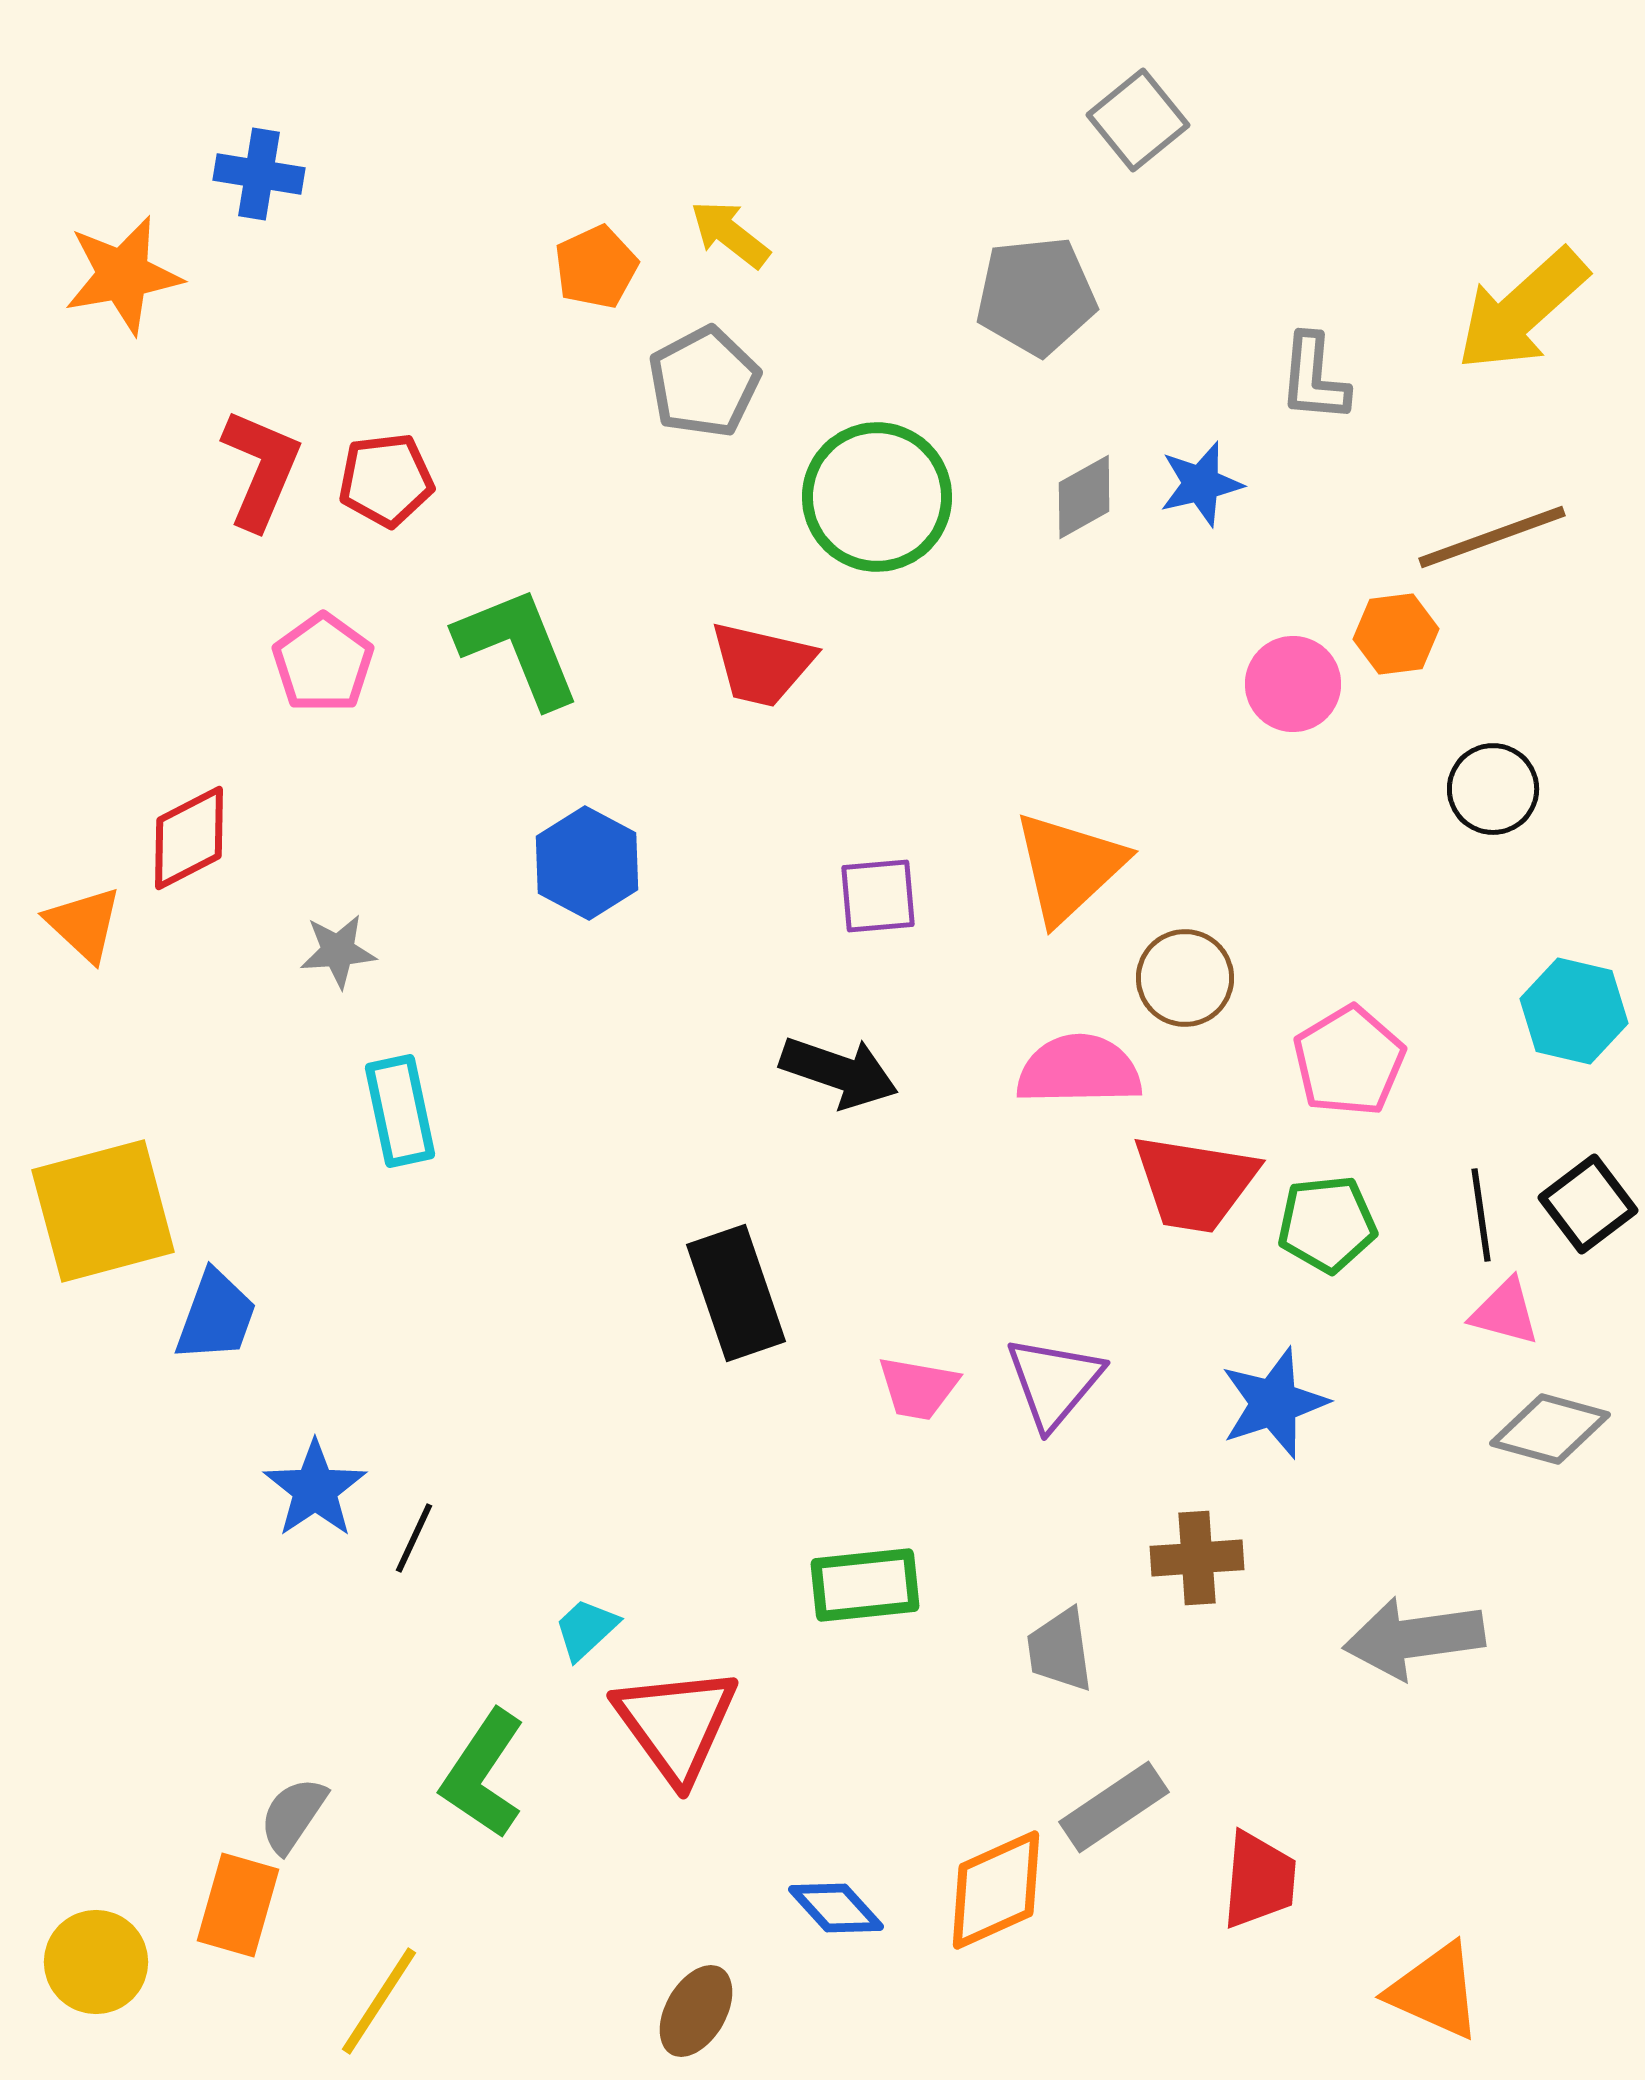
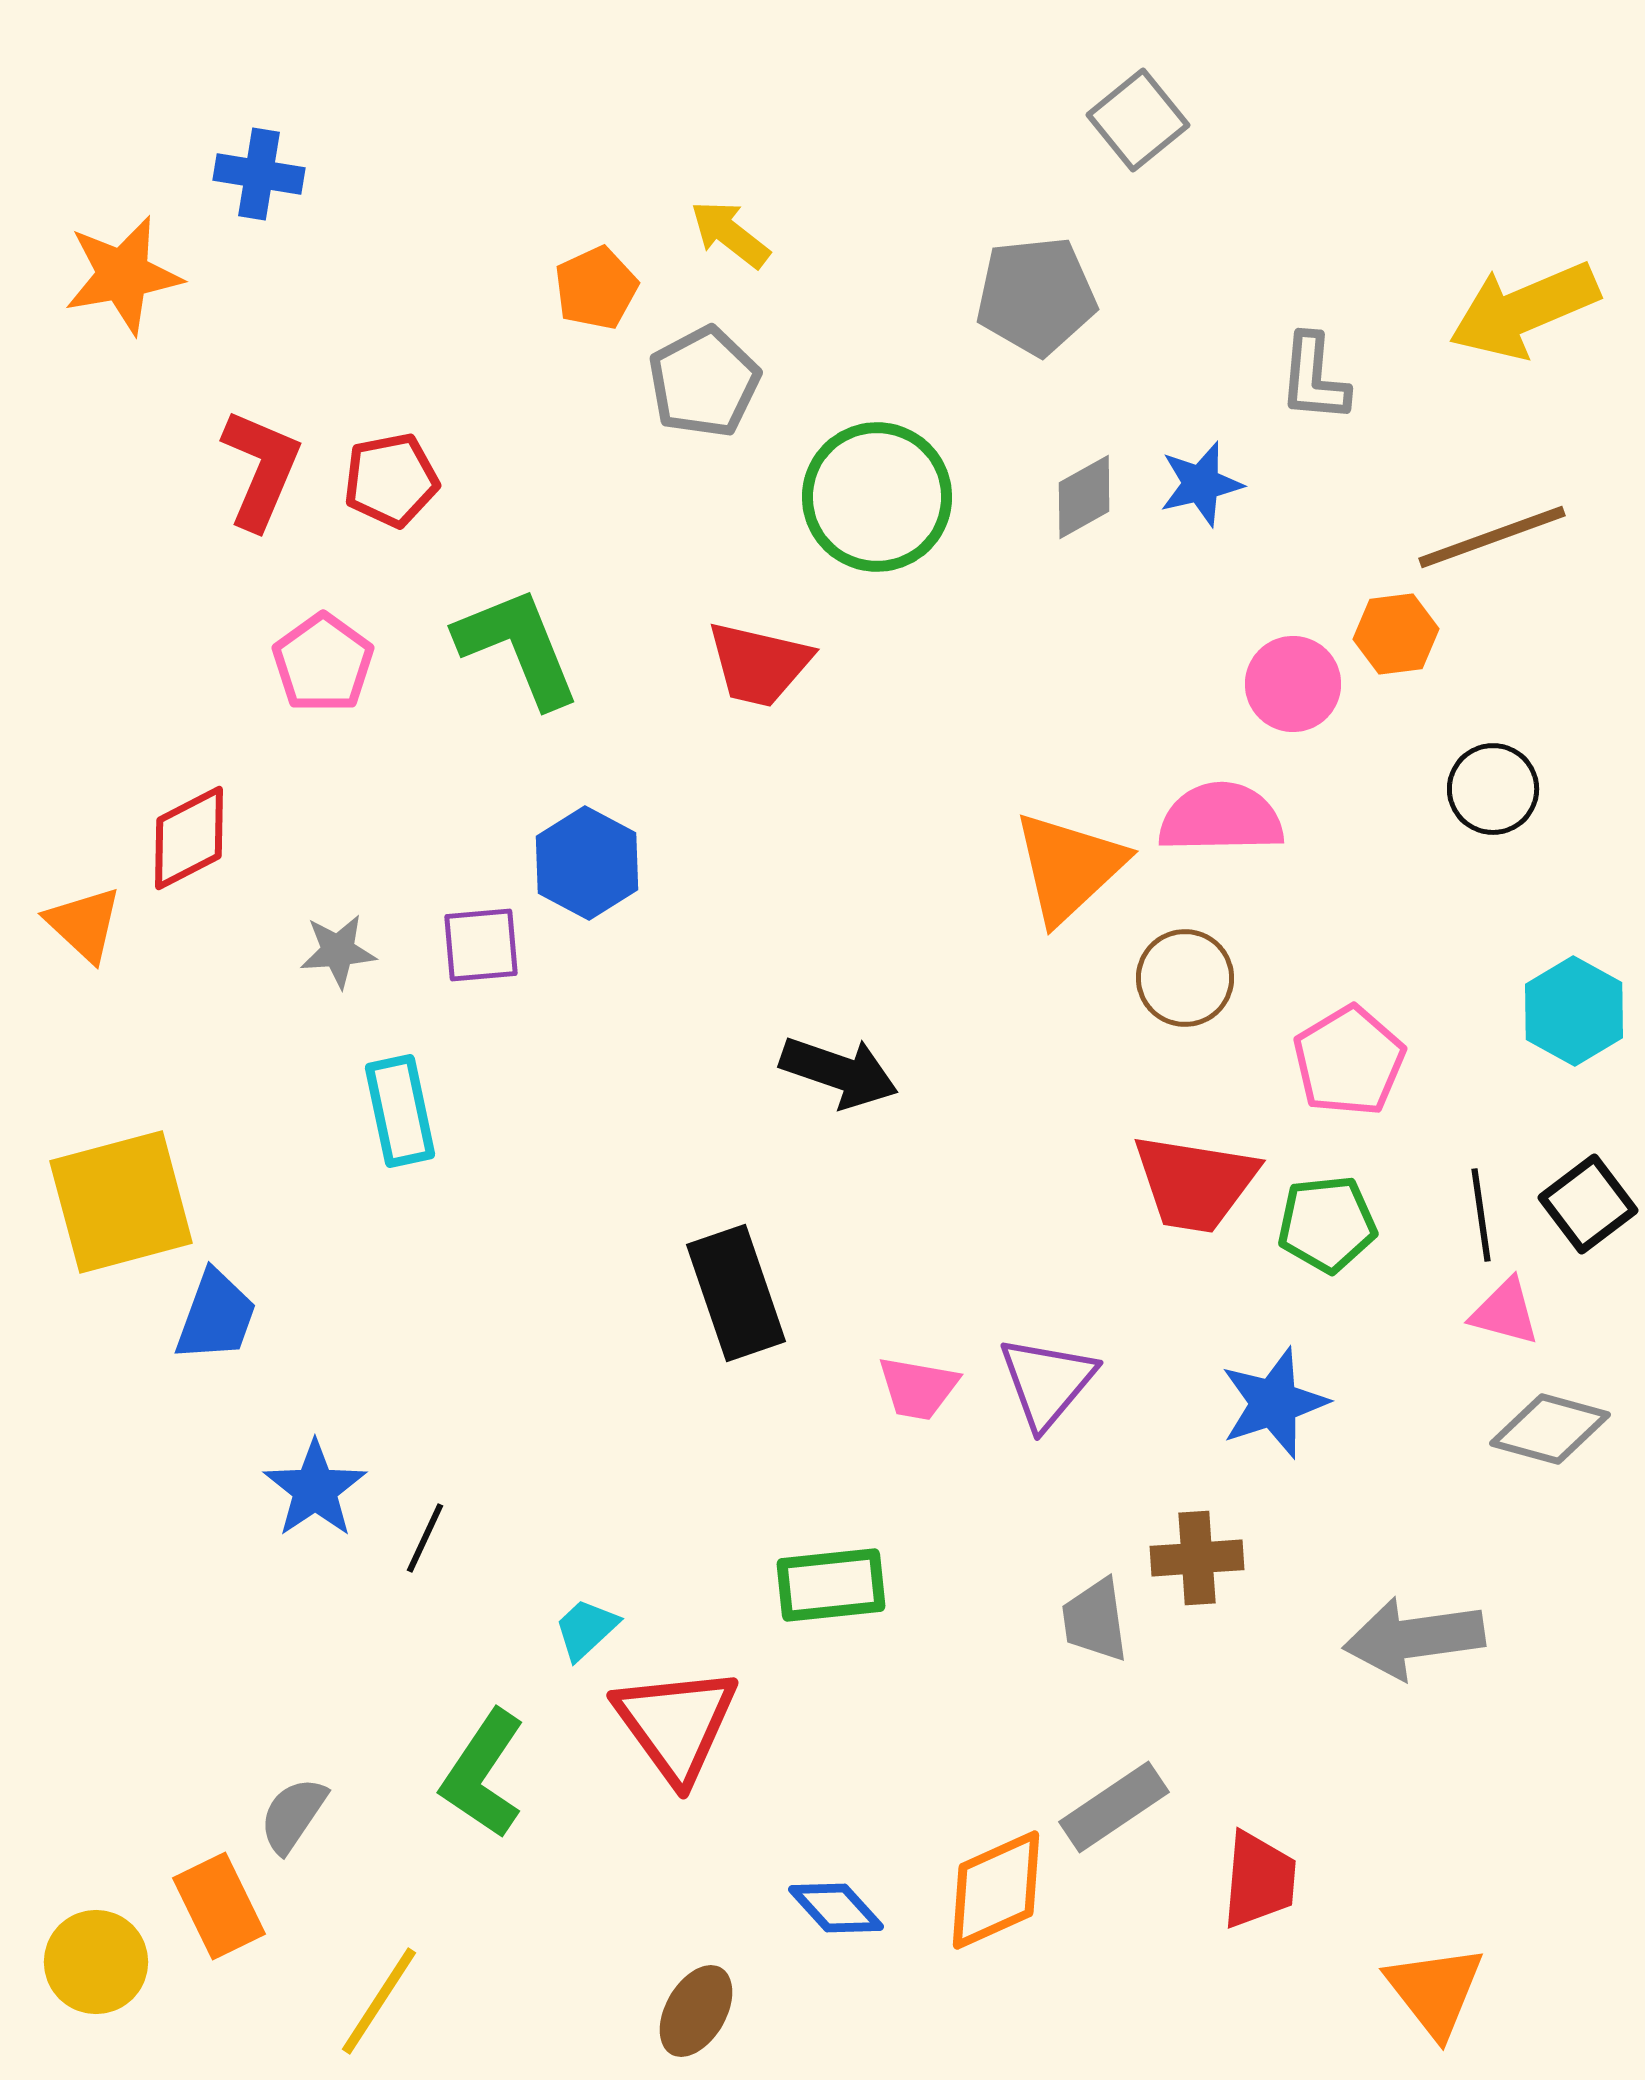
orange pentagon at (596, 267): moved 21 px down
yellow arrow at (1522, 310): moved 2 px right; rotated 19 degrees clockwise
red pentagon at (386, 480): moved 5 px right; rotated 4 degrees counterclockwise
red trapezoid at (762, 664): moved 3 px left
purple square at (878, 896): moved 397 px left, 49 px down
cyan hexagon at (1574, 1011): rotated 16 degrees clockwise
pink semicircle at (1079, 1070): moved 142 px right, 252 px up
yellow square at (103, 1211): moved 18 px right, 9 px up
purple triangle at (1054, 1382): moved 7 px left
black line at (414, 1538): moved 11 px right
green rectangle at (865, 1585): moved 34 px left
gray trapezoid at (1060, 1650): moved 35 px right, 30 px up
orange rectangle at (238, 1905): moved 19 px left, 1 px down; rotated 42 degrees counterclockwise
orange triangle at (1435, 1991): rotated 28 degrees clockwise
